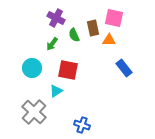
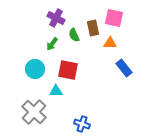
orange triangle: moved 1 px right, 3 px down
cyan circle: moved 3 px right, 1 px down
cyan triangle: rotated 32 degrees clockwise
blue cross: moved 1 px up
